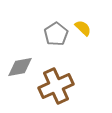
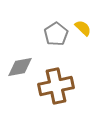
brown cross: rotated 12 degrees clockwise
